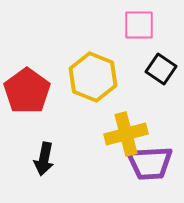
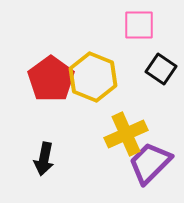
red pentagon: moved 24 px right, 12 px up
yellow cross: rotated 9 degrees counterclockwise
purple trapezoid: rotated 138 degrees clockwise
